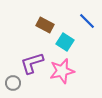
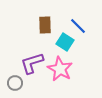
blue line: moved 9 px left, 5 px down
brown rectangle: rotated 60 degrees clockwise
pink star: moved 2 px left, 2 px up; rotated 30 degrees counterclockwise
gray circle: moved 2 px right
